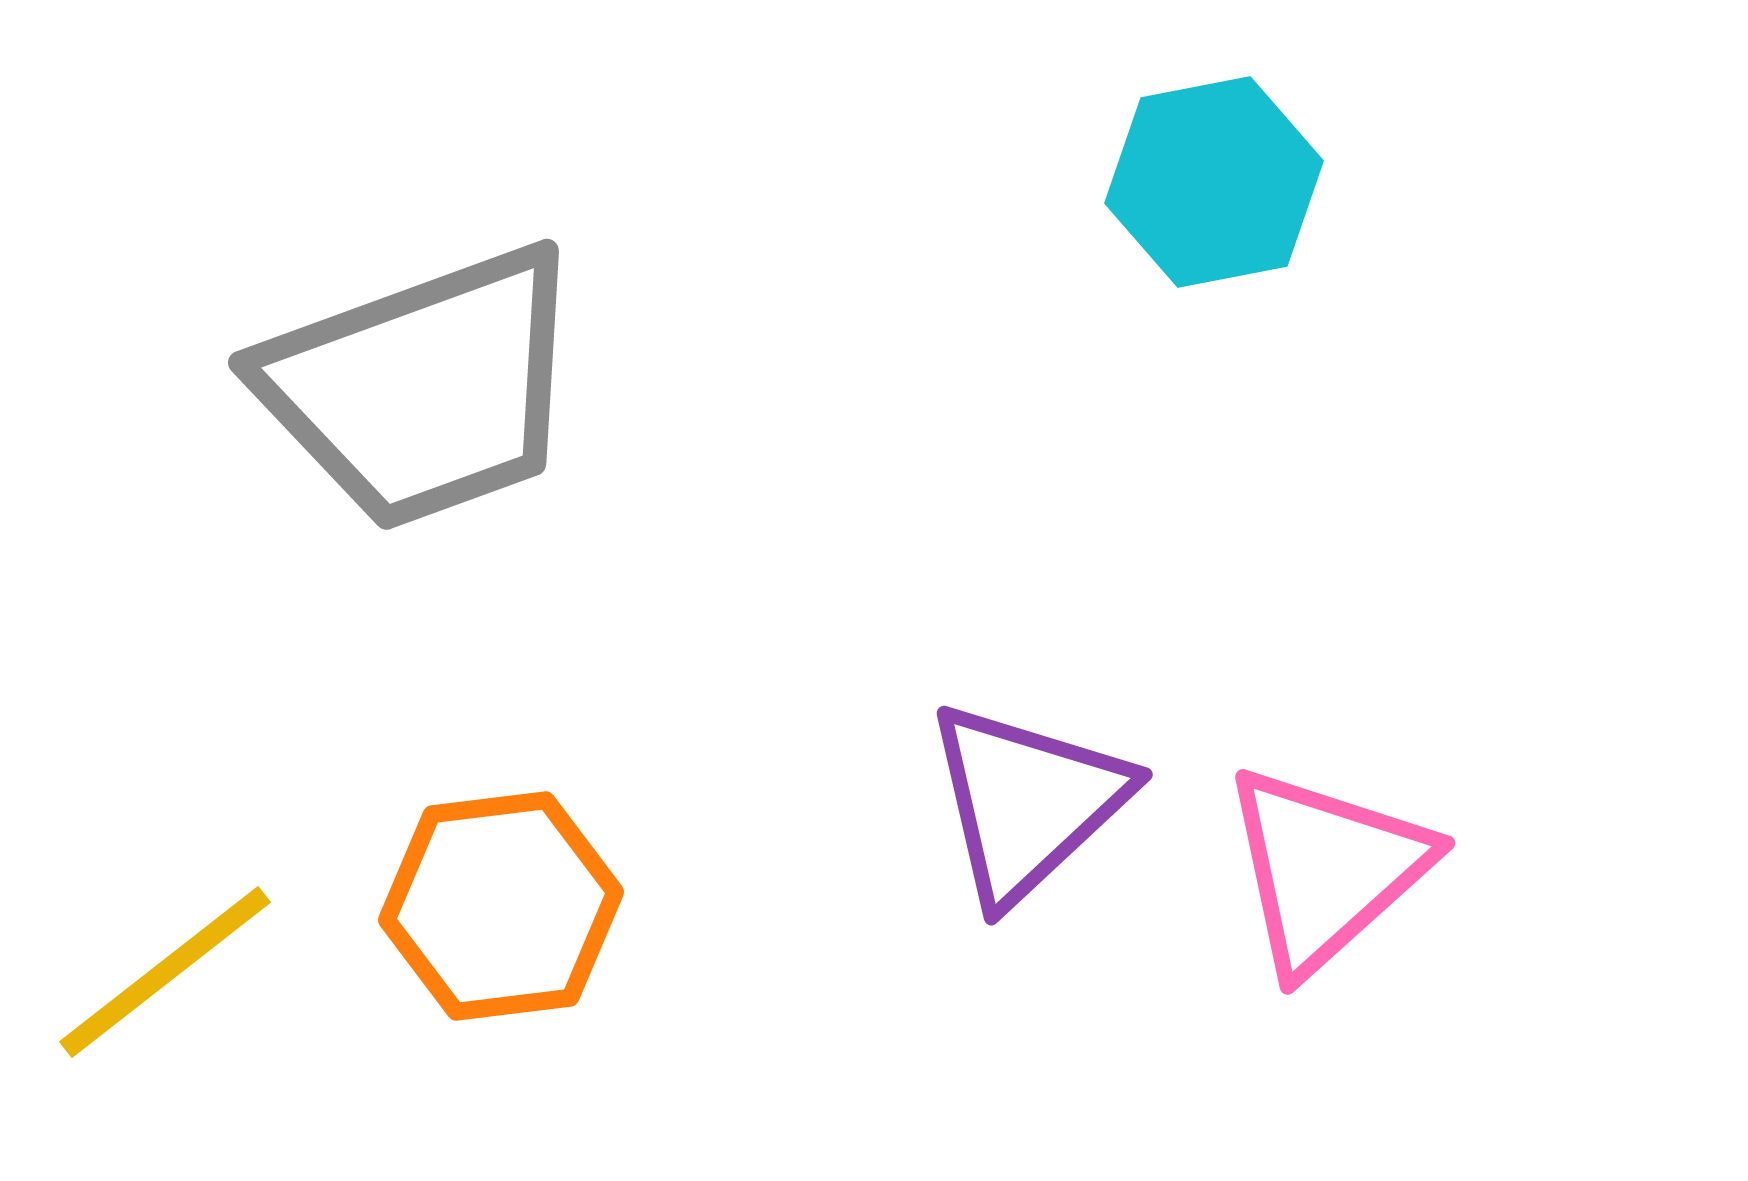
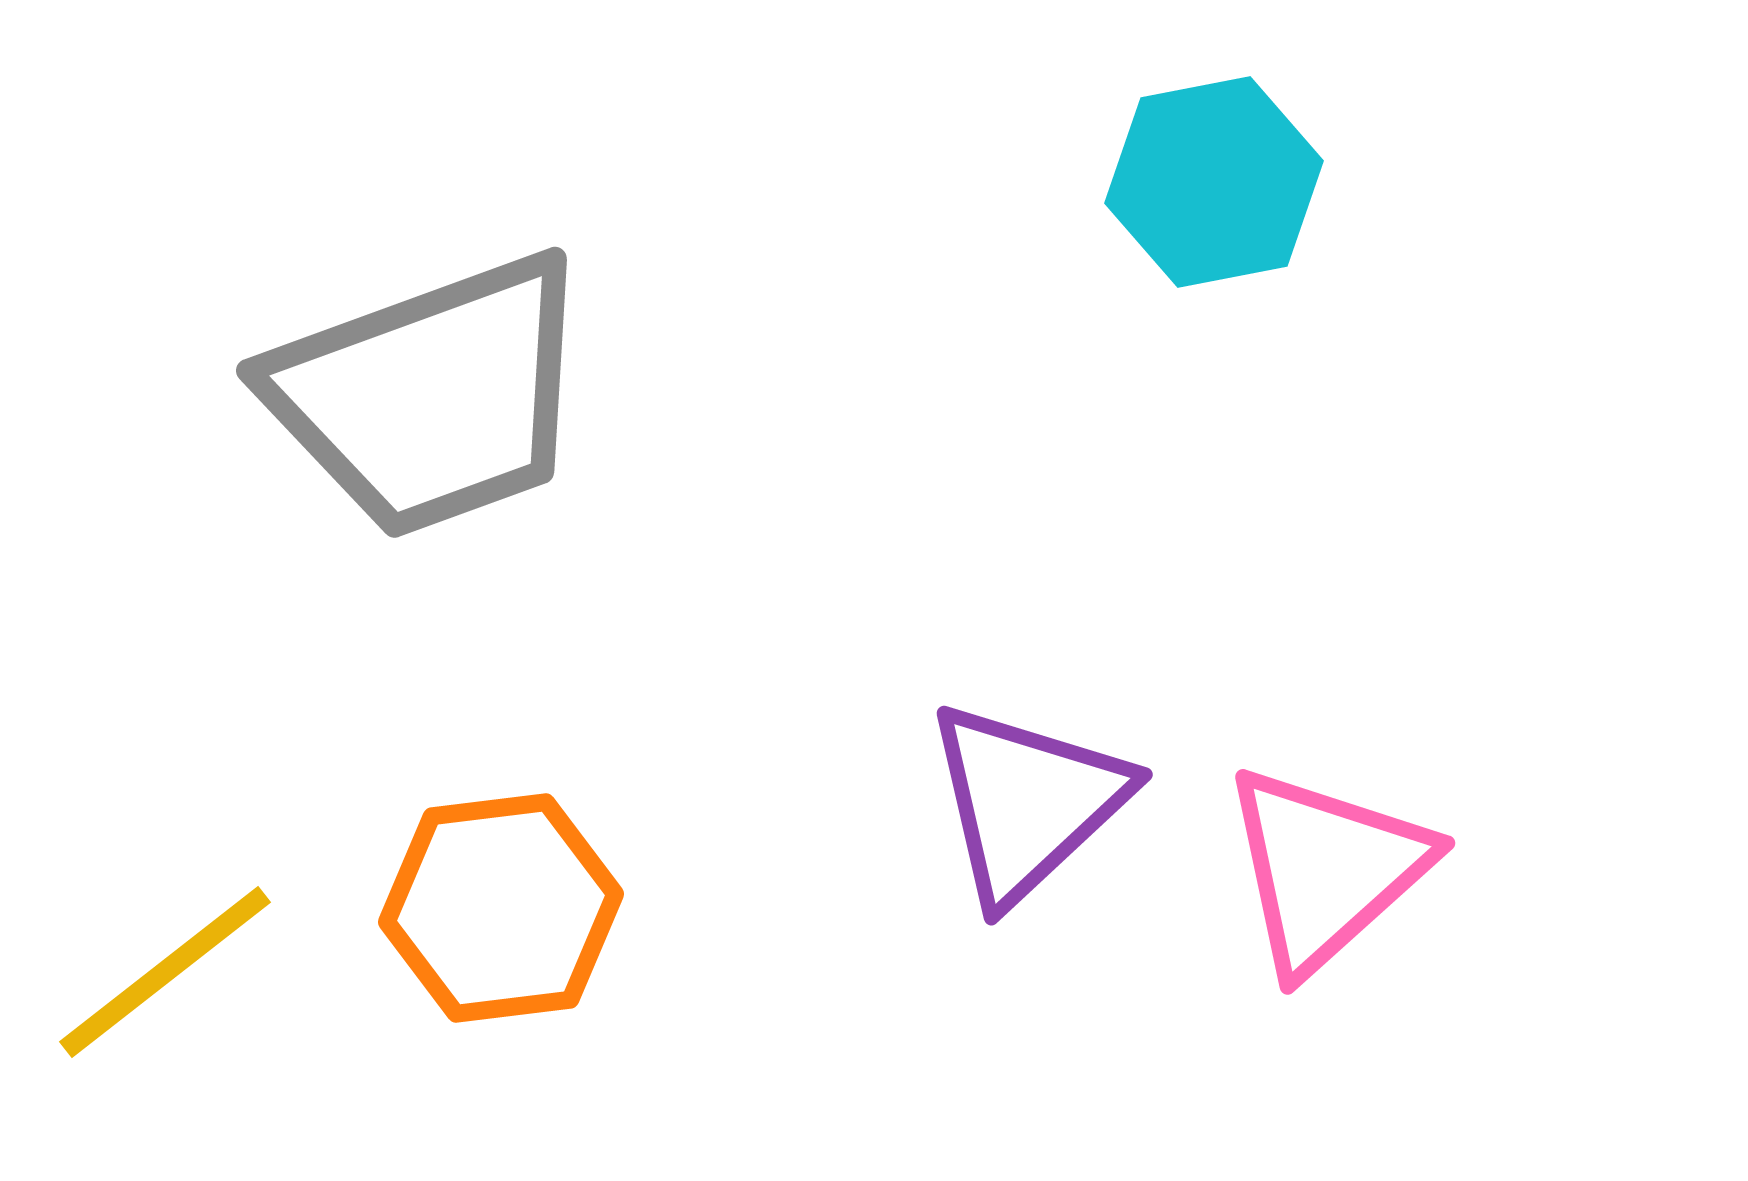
gray trapezoid: moved 8 px right, 8 px down
orange hexagon: moved 2 px down
